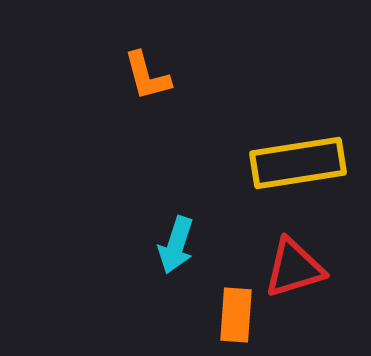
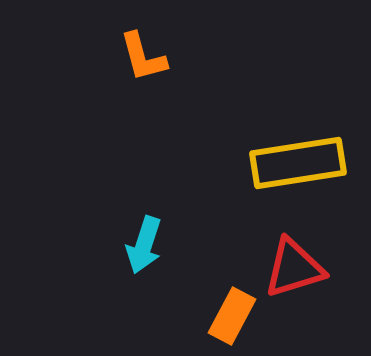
orange L-shape: moved 4 px left, 19 px up
cyan arrow: moved 32 px left
orange rectangle: moved 4 px left, 1 px down; rotated 24 degrees clockwise
